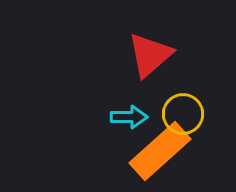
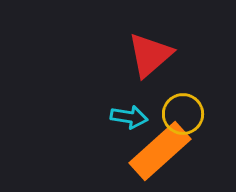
cyan arrow: rotated 9 degrees clockwise
